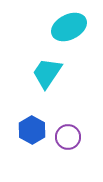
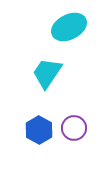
blue hexagon: moved 7 px right
purple circle: moved 6 px right, 9 px up
